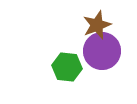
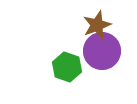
green hexagon: rotated 12 degrees clockwise
